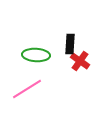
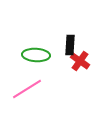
black rectangle: moved 1 px down
